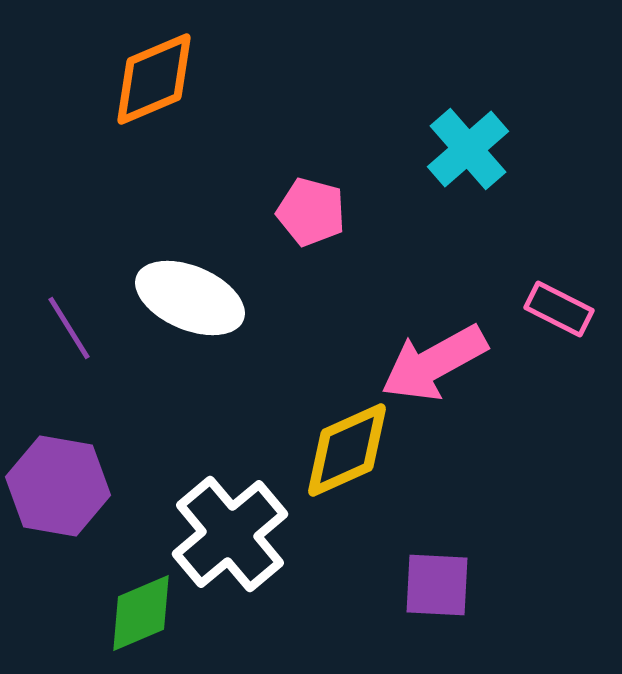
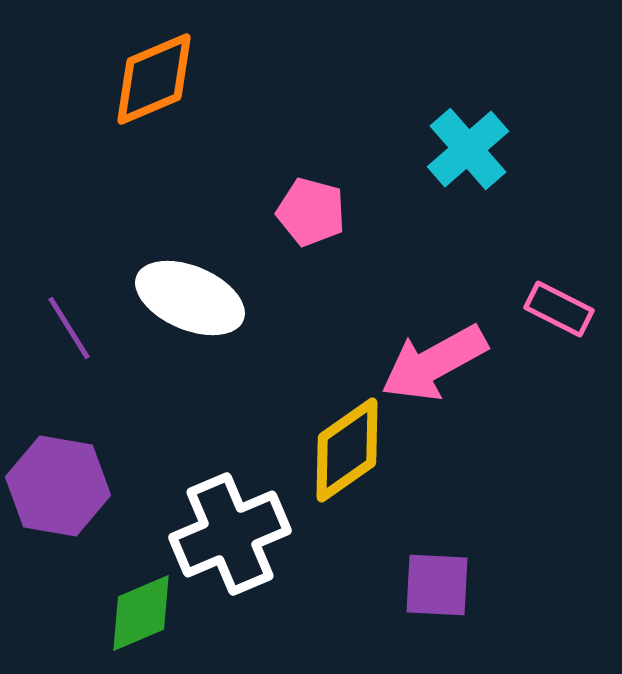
yellow diamond: rotated 11 degrees counterclockwise
white cross: rotated 17 degrees clockwise
